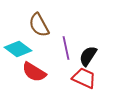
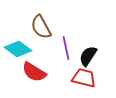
brown semicircle: moved 2 px right, 2 px down
red trapezoid: rotated 10 degrees counterclockwise
